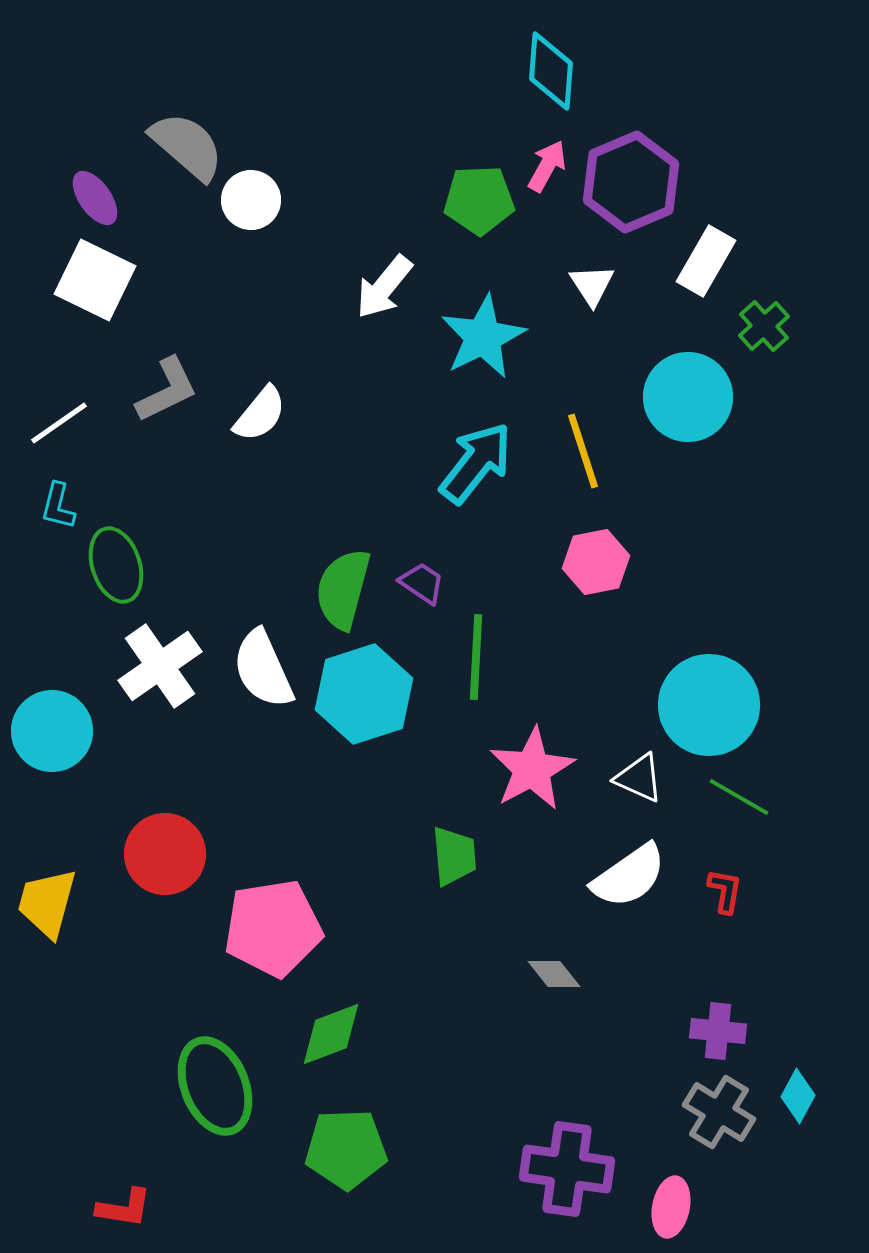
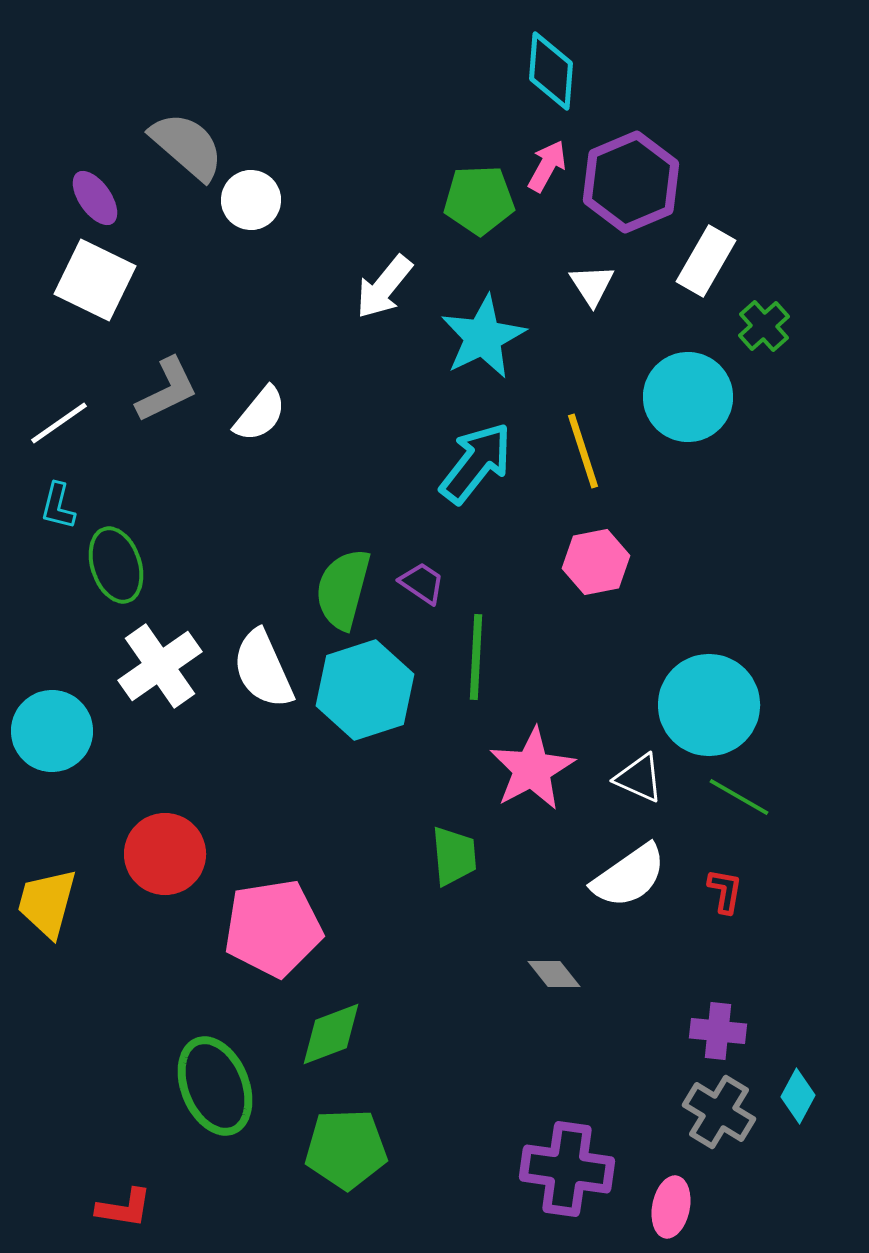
cyan hexagon at (364, 694): moved 1 px right, 4 px up
